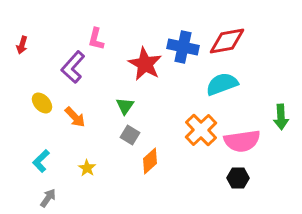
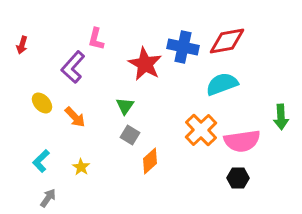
yellow star: moved 6 px left, 1 px up
